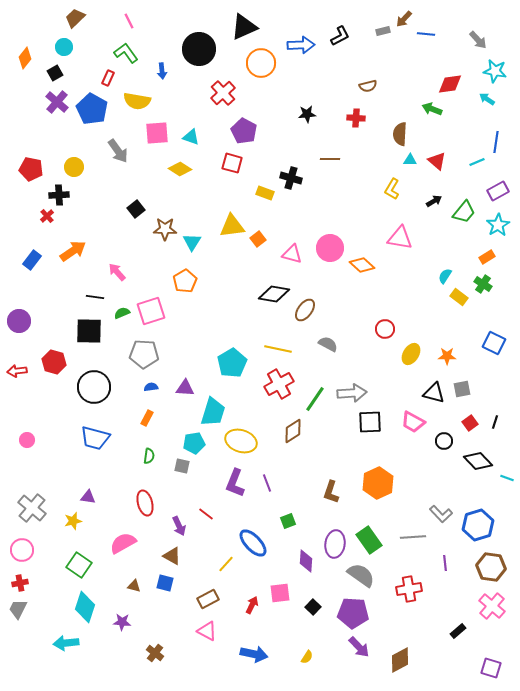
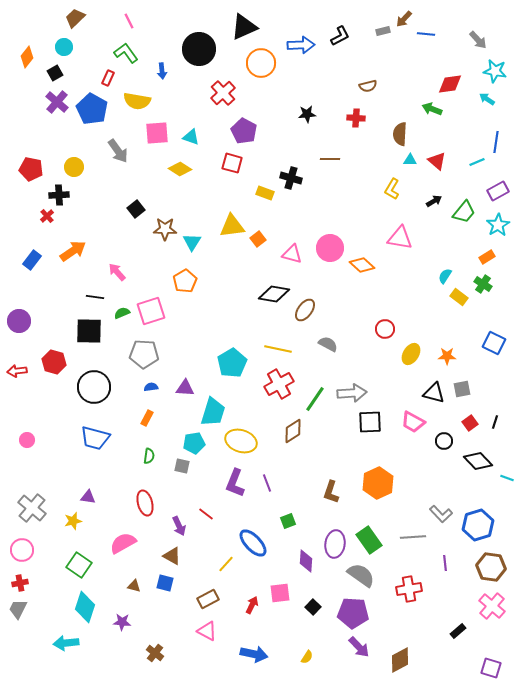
orange diamond at (25, 58): moved 2 px right, 1 px up
